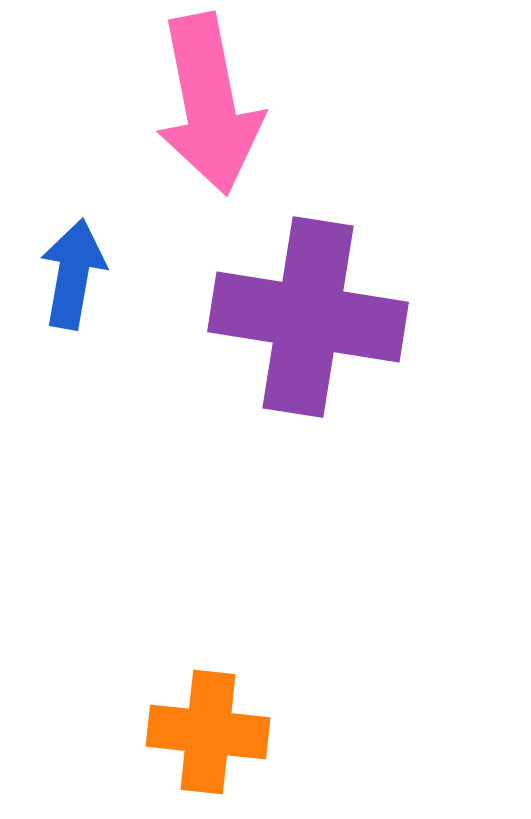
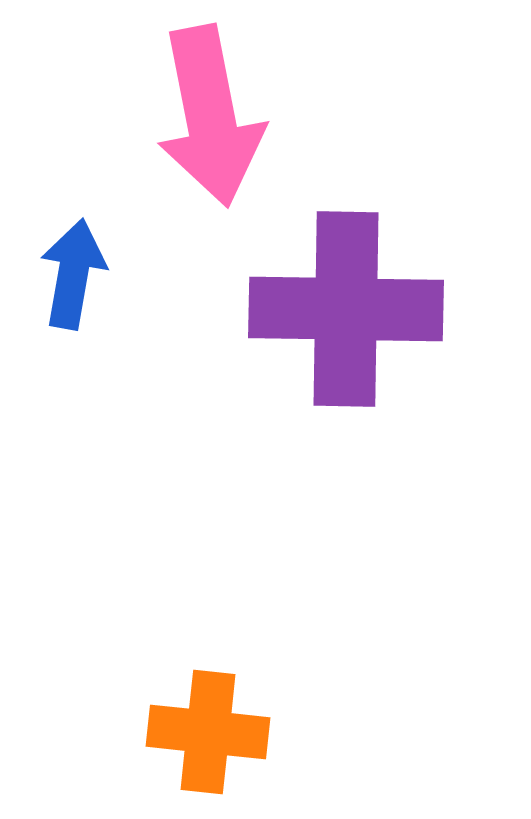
pink arrow: moved 1 px right, 12 px down
purple cross: moved 38 px right, 8 px up; rotated 8 degrees counterclockwise
